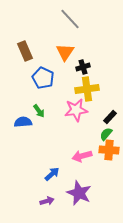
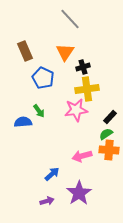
green semicircle: rotated 16 degrees clockwise
purple star: rotated 15 degrees clockwise
